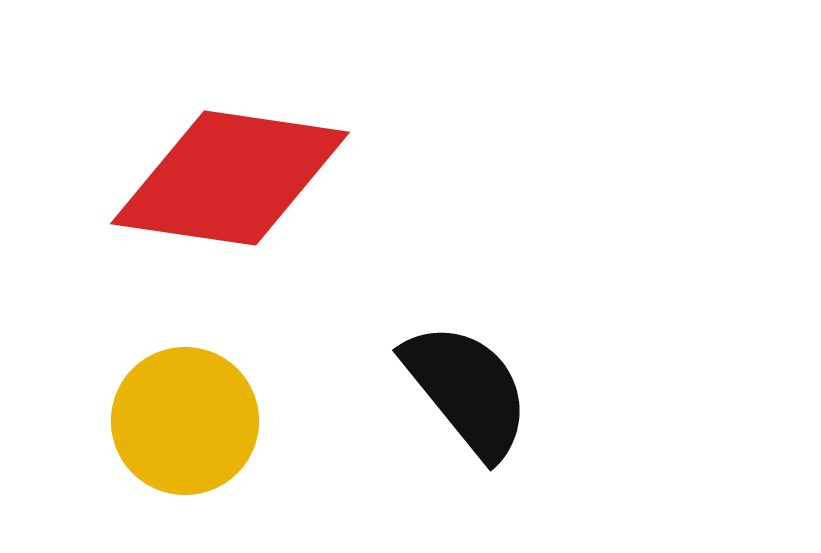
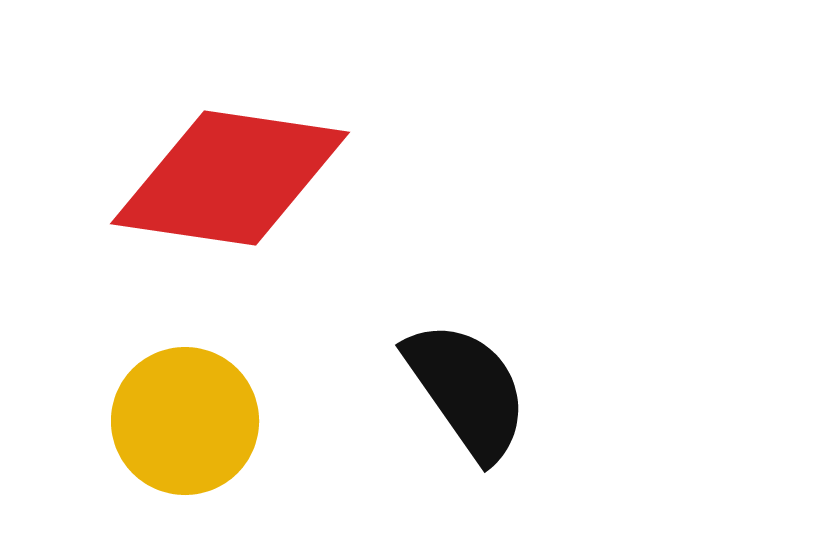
black semicircle: rotated 4 degrees clockwise
